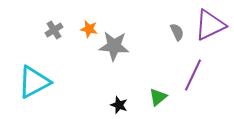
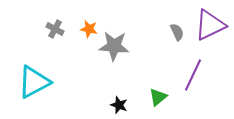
gray cross: moved 1 px right, 1 px up; rotated 30 degrees counterclockwise
